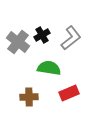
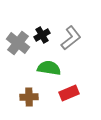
gray cross: moved 1 px down
